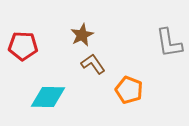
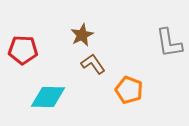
red pentagon: moved 4 px down
